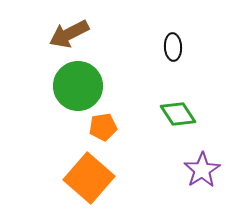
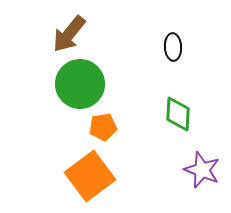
brown arrow: rotated 24 degrees counterclockwise
green circle: moved 2 px right, 2 px up
green diamond: rotated 36 degrees clockwise
purple star: rotated 18 degrees counterclockwise
orange square: moved 1 px right, 2 px up; rotated 12 degrees clockwise
